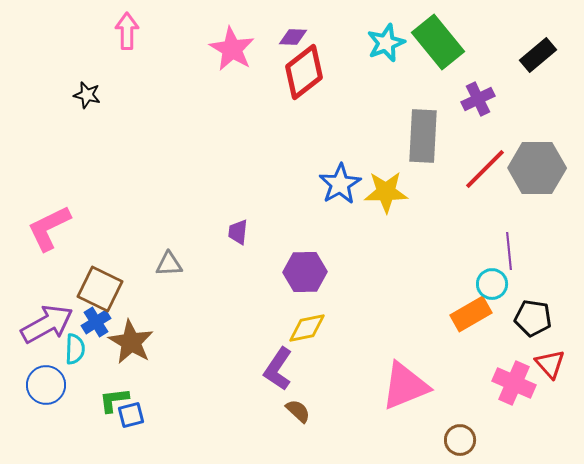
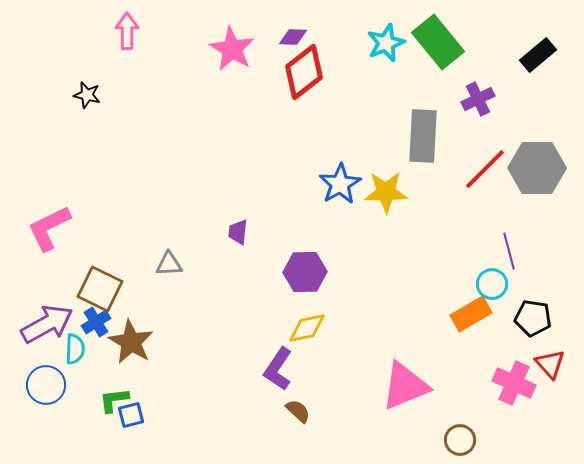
purple line: rotated 9 degrees counterclockwise
